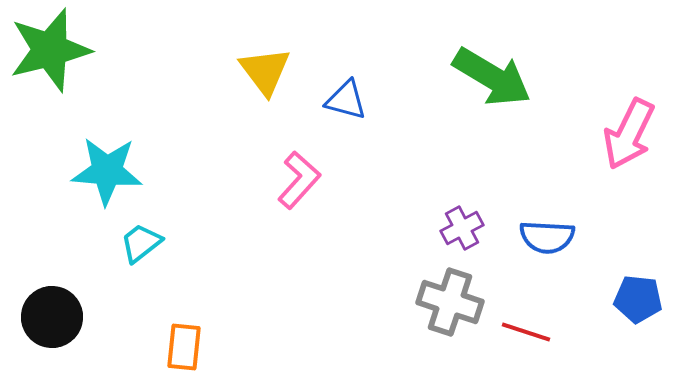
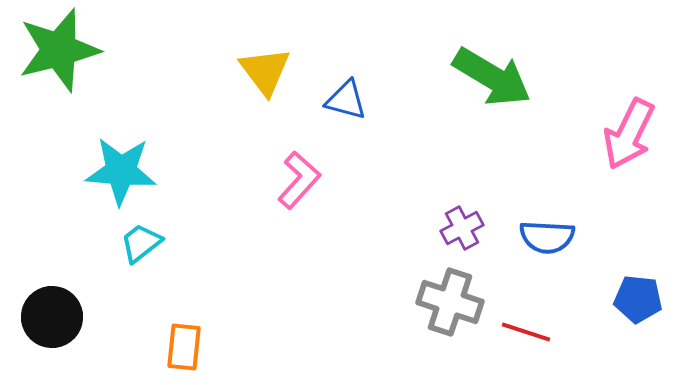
green star: moved 9 px right
cyan star: moved 14 px right
